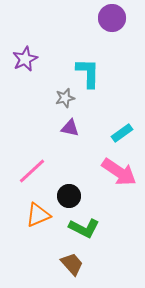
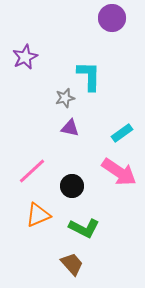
purple star: moved 2 px up
cyan L-shape: moved 1 px right, 3 px down
black circle: moved 3 px right, 10 px up
